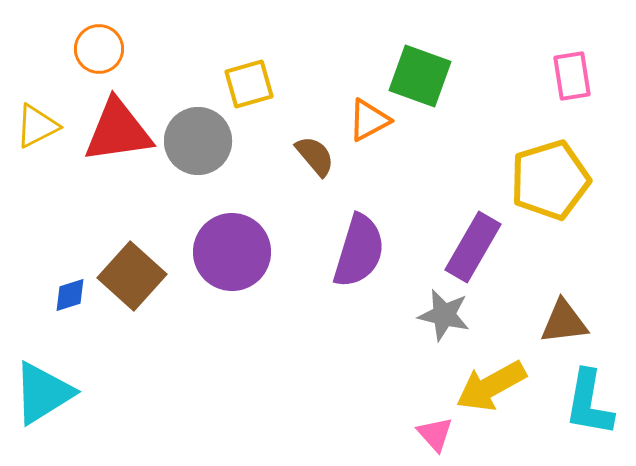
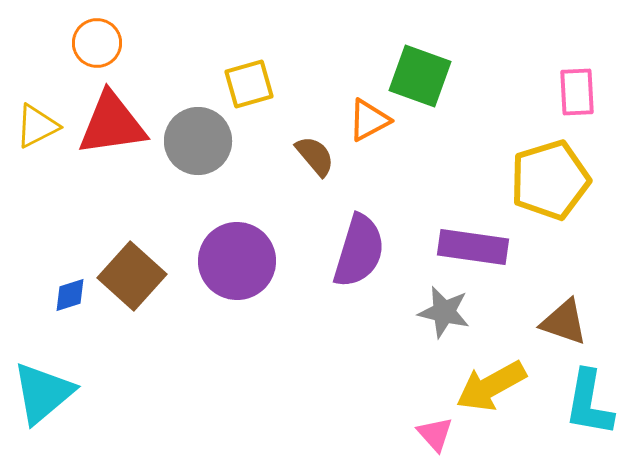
orange circle: moved 2 px left, 6 px up
pink rectangle: moved 5 px right, 16 px down; rotated 6 degrees clockwise
red triangle: moved 6 px left, 7 px up
purple rectangle: rotated 68 degrees clockwise
purple circle: moved 5 px right, 9 px down
gray star: moved 3 px up
brown triangle: rotated 26 degrees clockwise
cyan triangle: rotated 8 degrees counterclockwise
